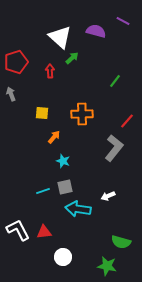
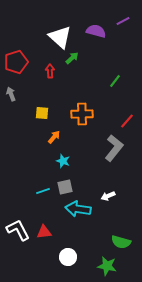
purple line: rotated 56 degrees counterclockwise
white circle: moved 5 px right
